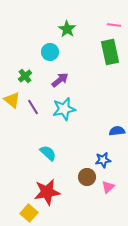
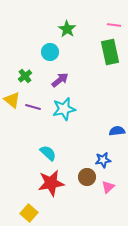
purple line: rotated 42 degrees counterclockwise
red star: moved 4 px right, 9 px up
